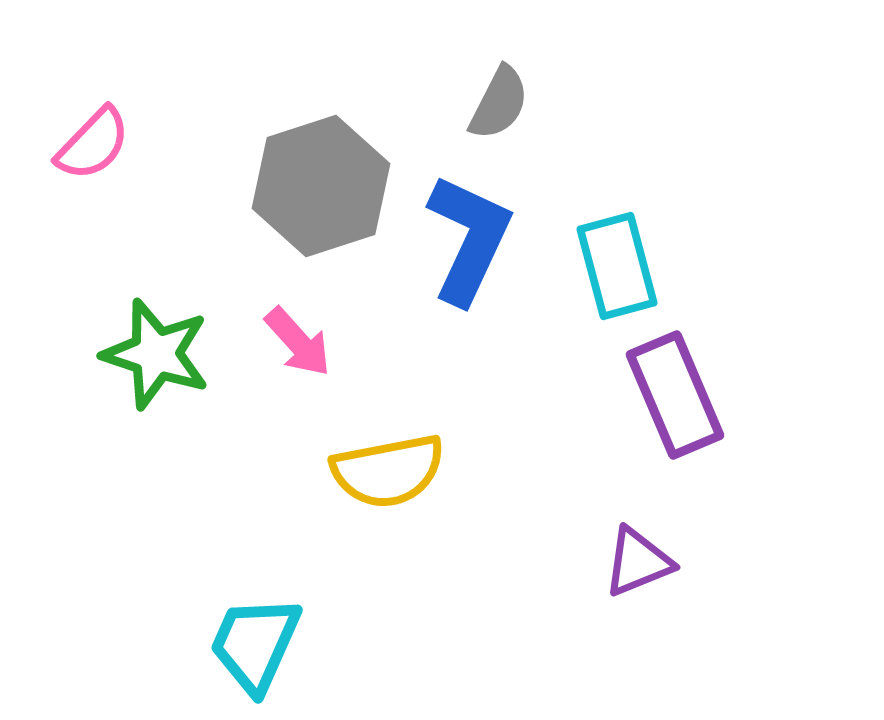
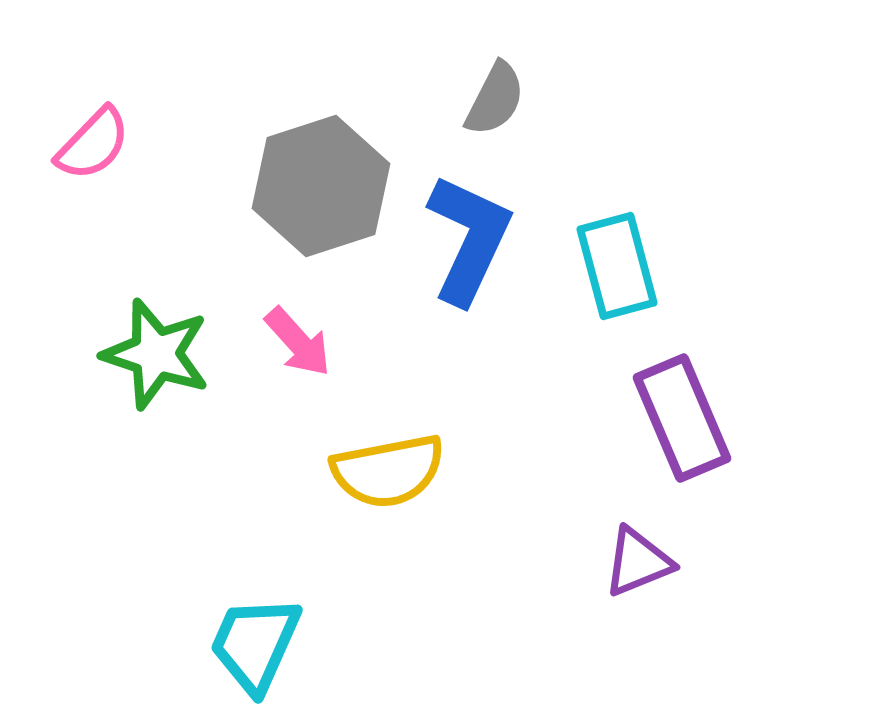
gray semicircle: moved 4 px left, 4 px up
purple rectangle: moved 7 px right, 23 px down
